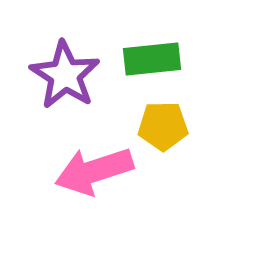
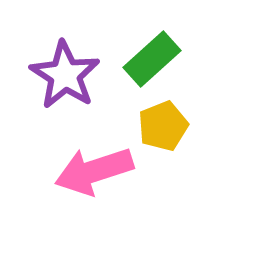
green rectangle: rotated 36 degrees counterclockwise
yellow pentagon: rotated 21 degrees counterclockwise
